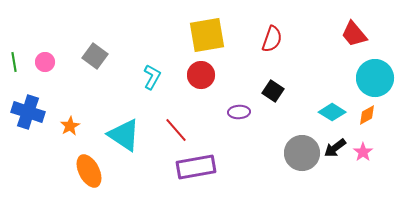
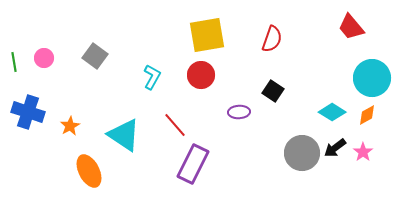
red trapezoid: moved 3 px left, 7 px up
pink circle: moved 1 px left, 4 px up
cyan circle: moved 3 px left
red line: moved 1 px left, 5 px up
purple rectangle: moved 3 px left, 3 px up; rotated 54 degrees counterclockwise
